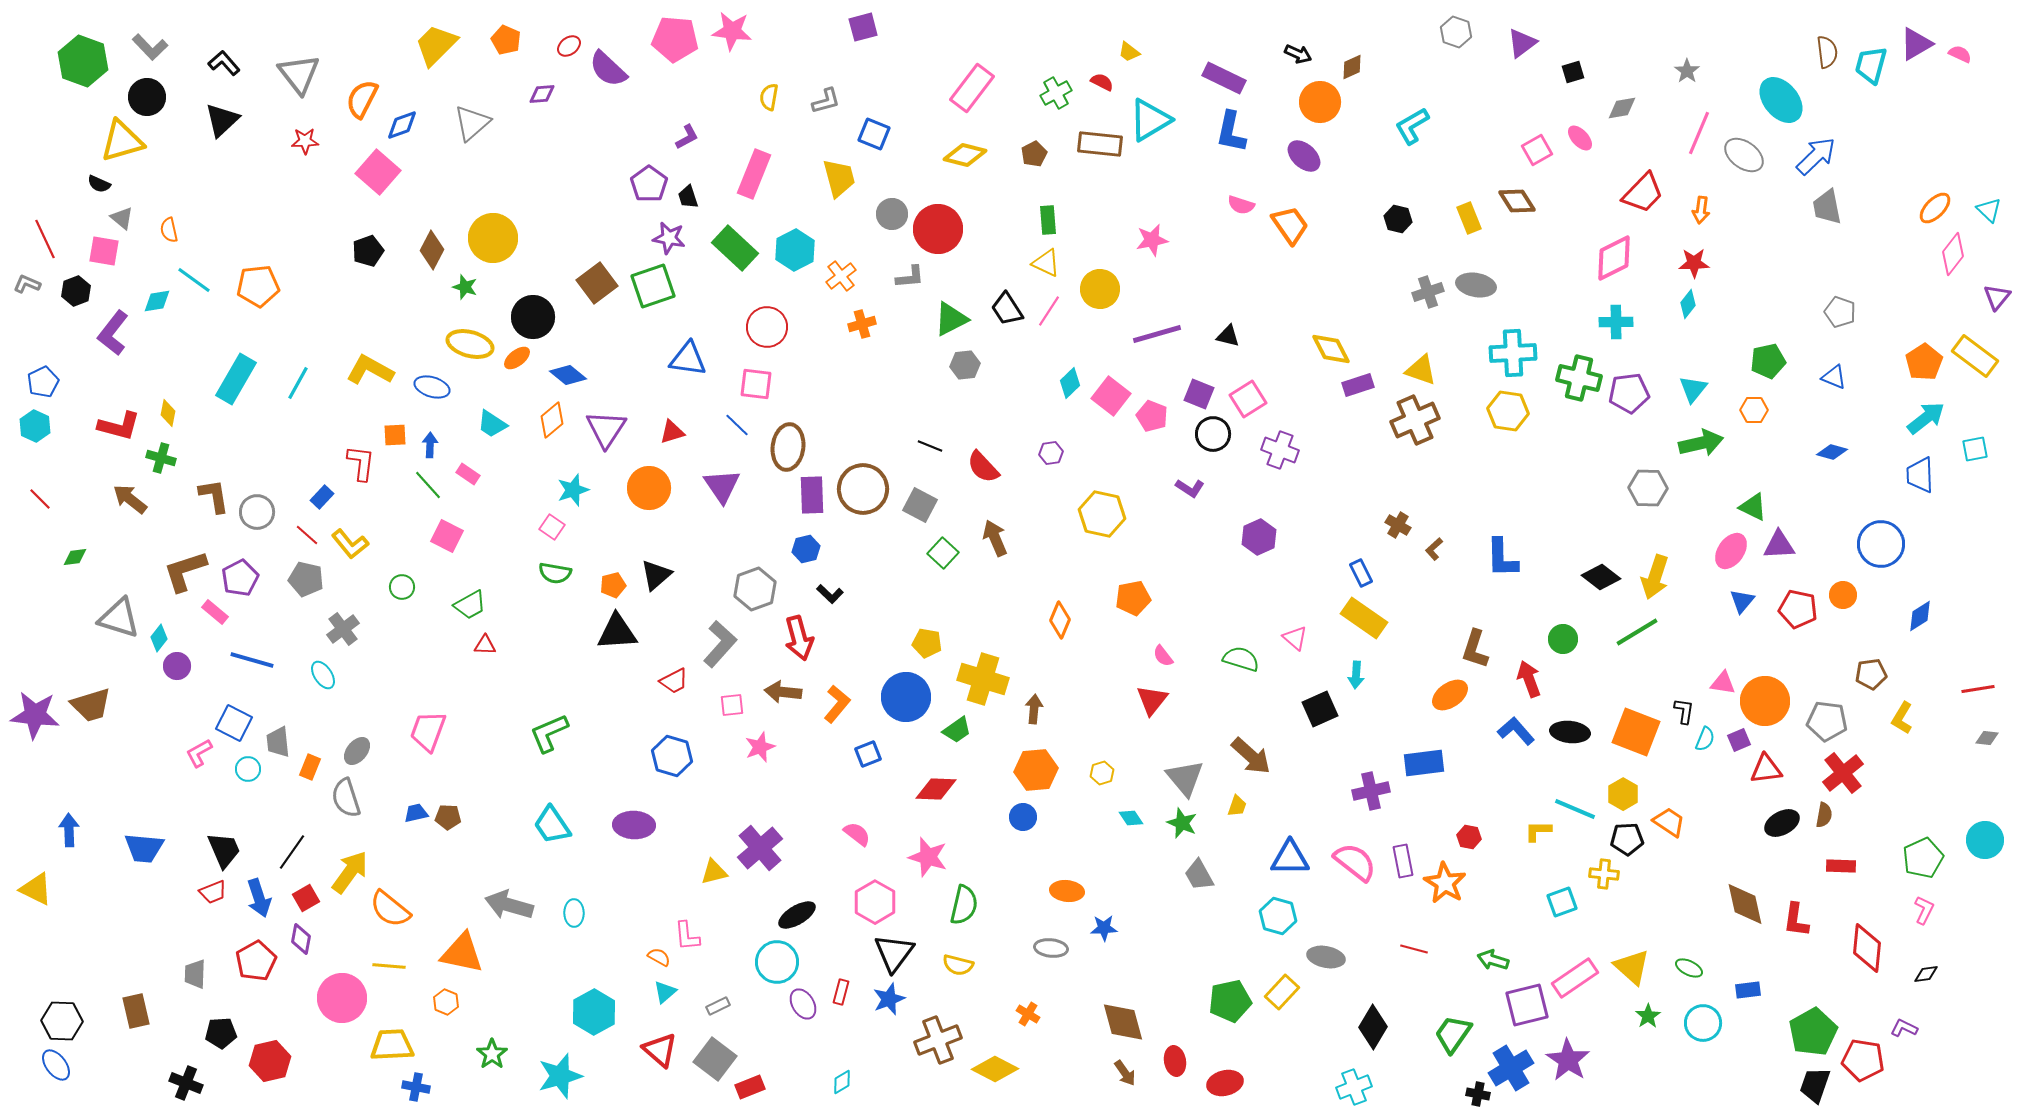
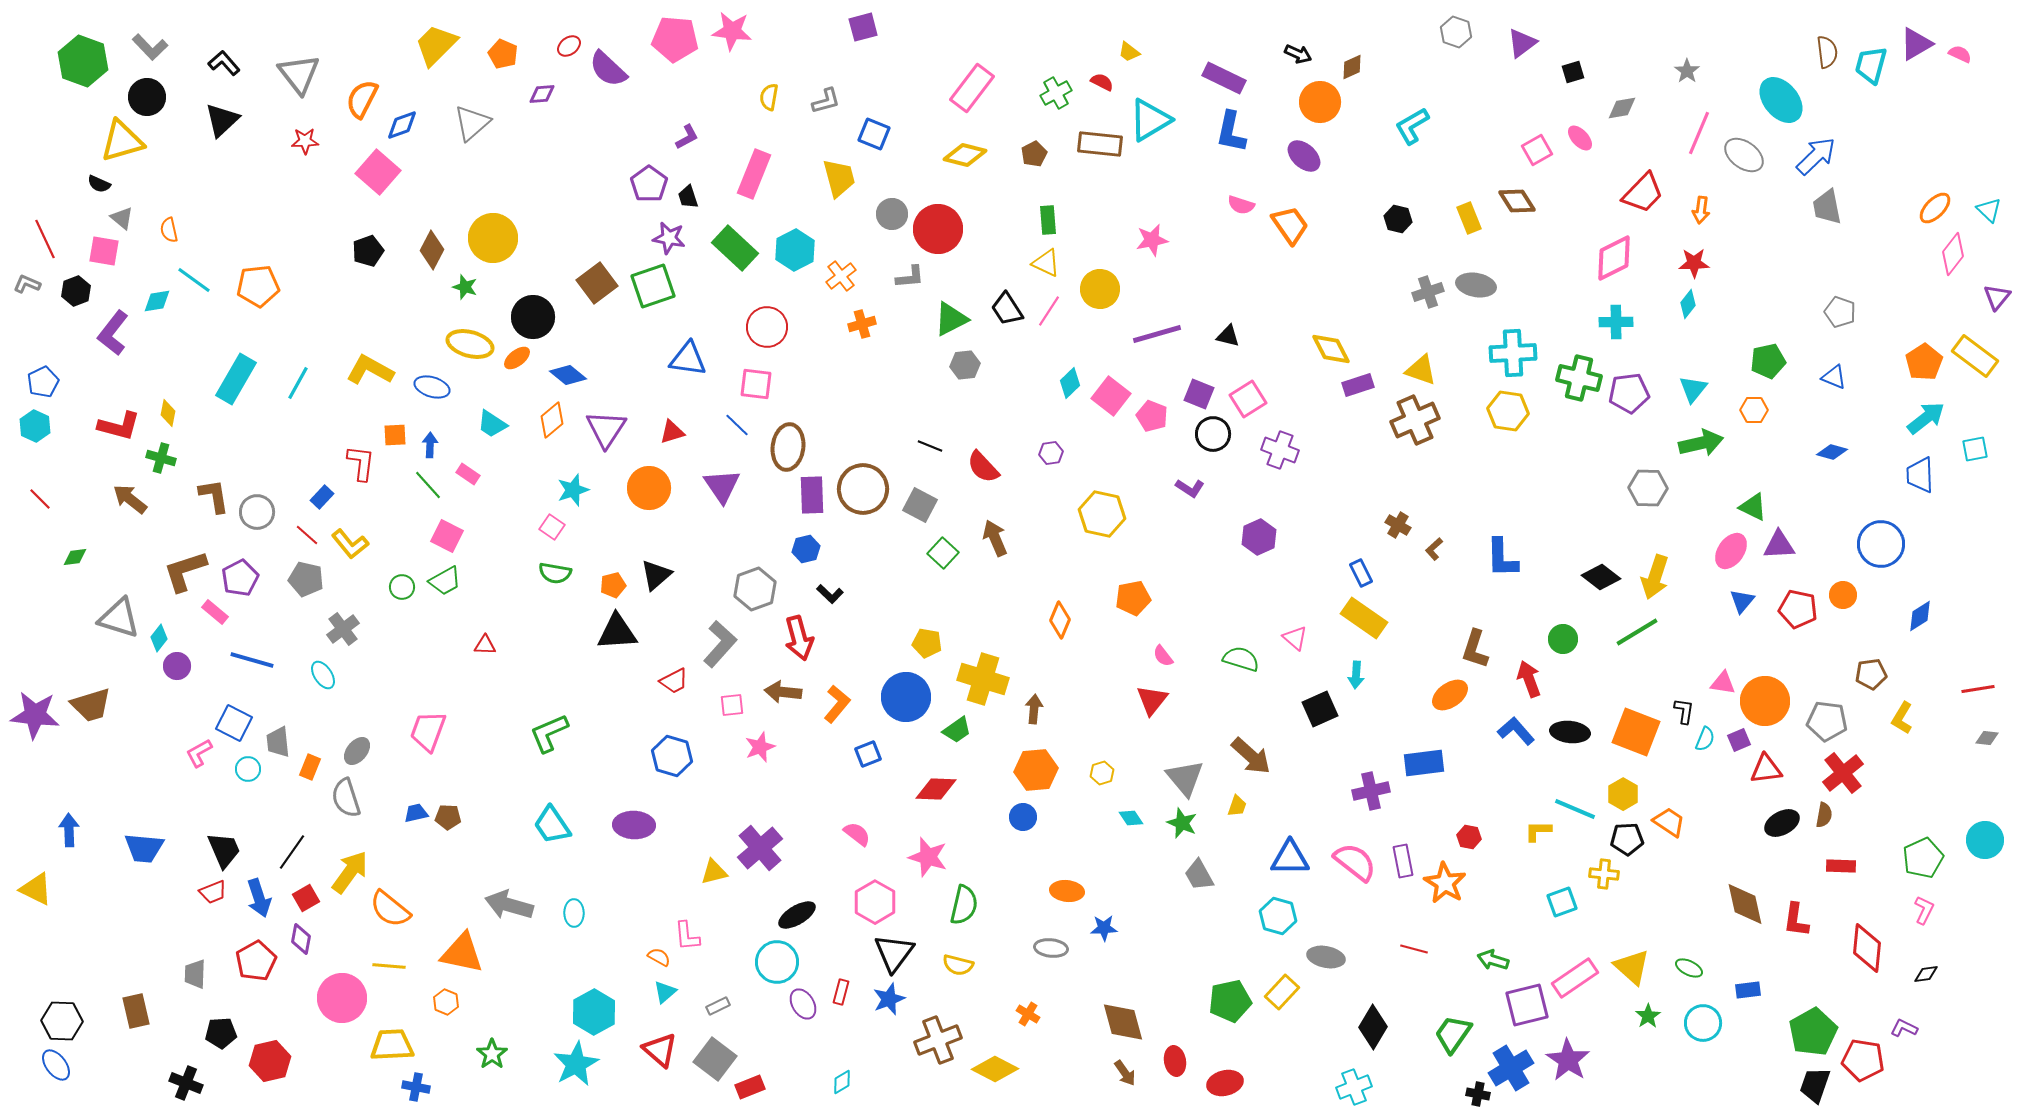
orange pentagon at (506, 40): moved 3 px left, 14 px down
green trapezoid at (470, 605): moved 25 px left, 24 px up
cyan star at (560, 1076): moved 16 px right, 12 px up; rotated 12 degrees counterclockwise
